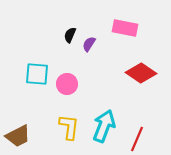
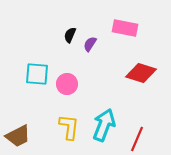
purple semicircle: moved 1 px right
red diamond: rotated 16 degrees counterclockwise
cyan arrow: moved 1 px up
